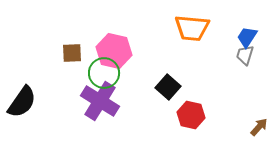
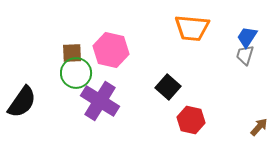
pink hexagon: moved 3 px left, 1 px up
green circle: moved 28 px left
red hexagon: moved 5 px down
